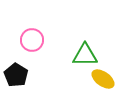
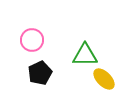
black pentagon: moved 24 px right, 2 px up; rotated 15 degrees clockwise
yellow ellipse: moved 1 px right; rotated 10 degrees clockwise
